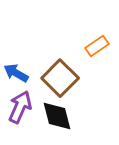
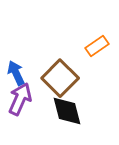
blue arrow: rotated 35 degrees clockwise
purple arrow: moved 8 px up
black diamond: moved 10 px right, 5 px up
